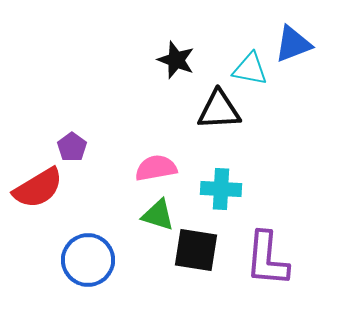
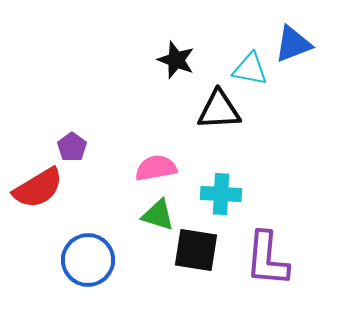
cyan cross: moved 5 px down
